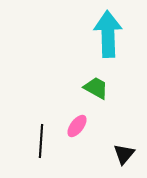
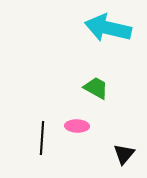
cyan arrow: moved 6 px up; rotated 75 degrees counterclockwise
pink ellipse: rotated 55 degrees clockwise
black line: moved 1 px right, 3 px up
